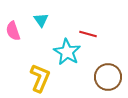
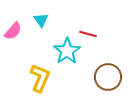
pink semicircle: rotated 120 degrees counterclockwise
cyan star: moved 1 px up; rotated 8 degrees clockwise
